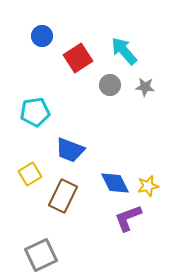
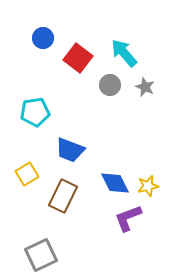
blue circle: moved 1 px right, 2 px down
cyan arrow: moved 2 px down
red square: rotated 20 degrees counterclockwise
gray star: rotated 18 degrees clockwise
yellow square: moved 3 px left
